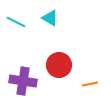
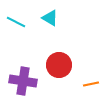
orange line: moved 1 px right
